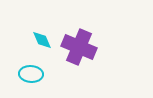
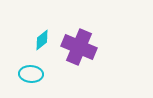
cyan diamond: rotated 75 degrees clockwise
